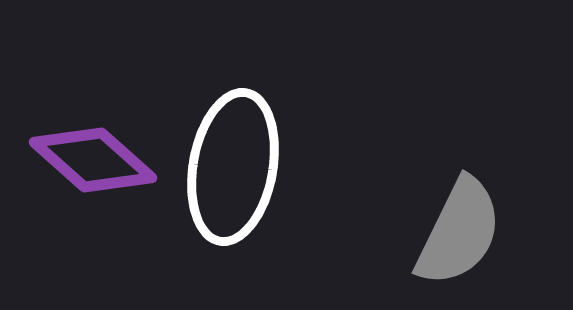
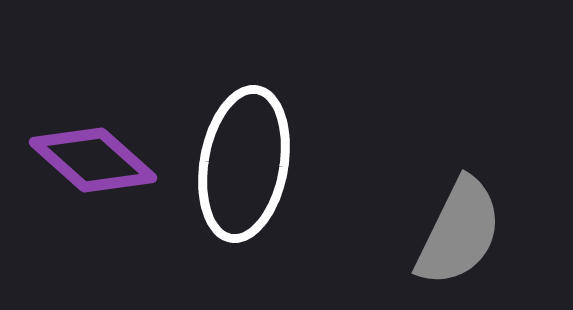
white ellipse: moved 11 px right, 3 px up
